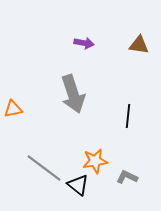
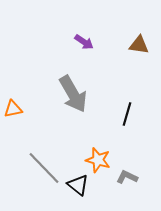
purple arrow: moved 1 px up; rotated 24 degrees clockwise
gray arrow: rotated 12 degrees counterclockwise
black line: moved 1 px left, 2 px up; rotated 10 degrees clockwise
orange star: moved 3 px right, 1 px up; rotated 25 degrees clockwise
gray line: rotated 9 degrees clockwise
